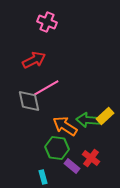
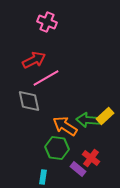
pink line: moved 10 px up
purple rectangle: moved 6 px right, 3 px down
cyan rectangle: rotated 24 degrees clockwise
